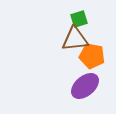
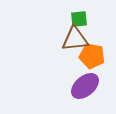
green square: rotated 12 degrees clockwise
